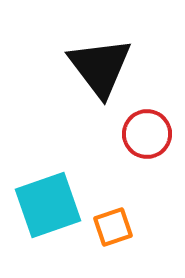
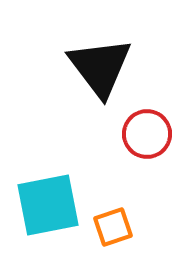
cyan square: rotated 8 degrees clockwise
